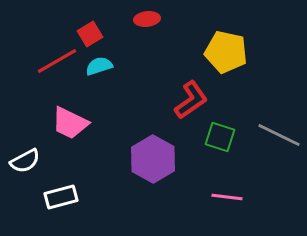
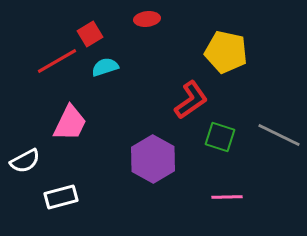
cyan semicircle: moved 6 px right, 1 px down
pink trapezoid: rotated 90 degrees counterclockwise
pink line: rotated 8 degrees counterclockwise
